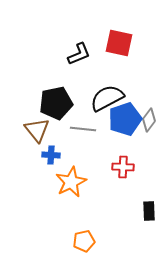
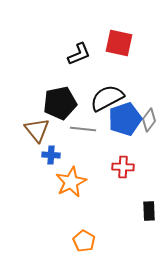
black pentagon: moved 4 px right
orange pentagon: rotated 30 degrees counterclockwise
